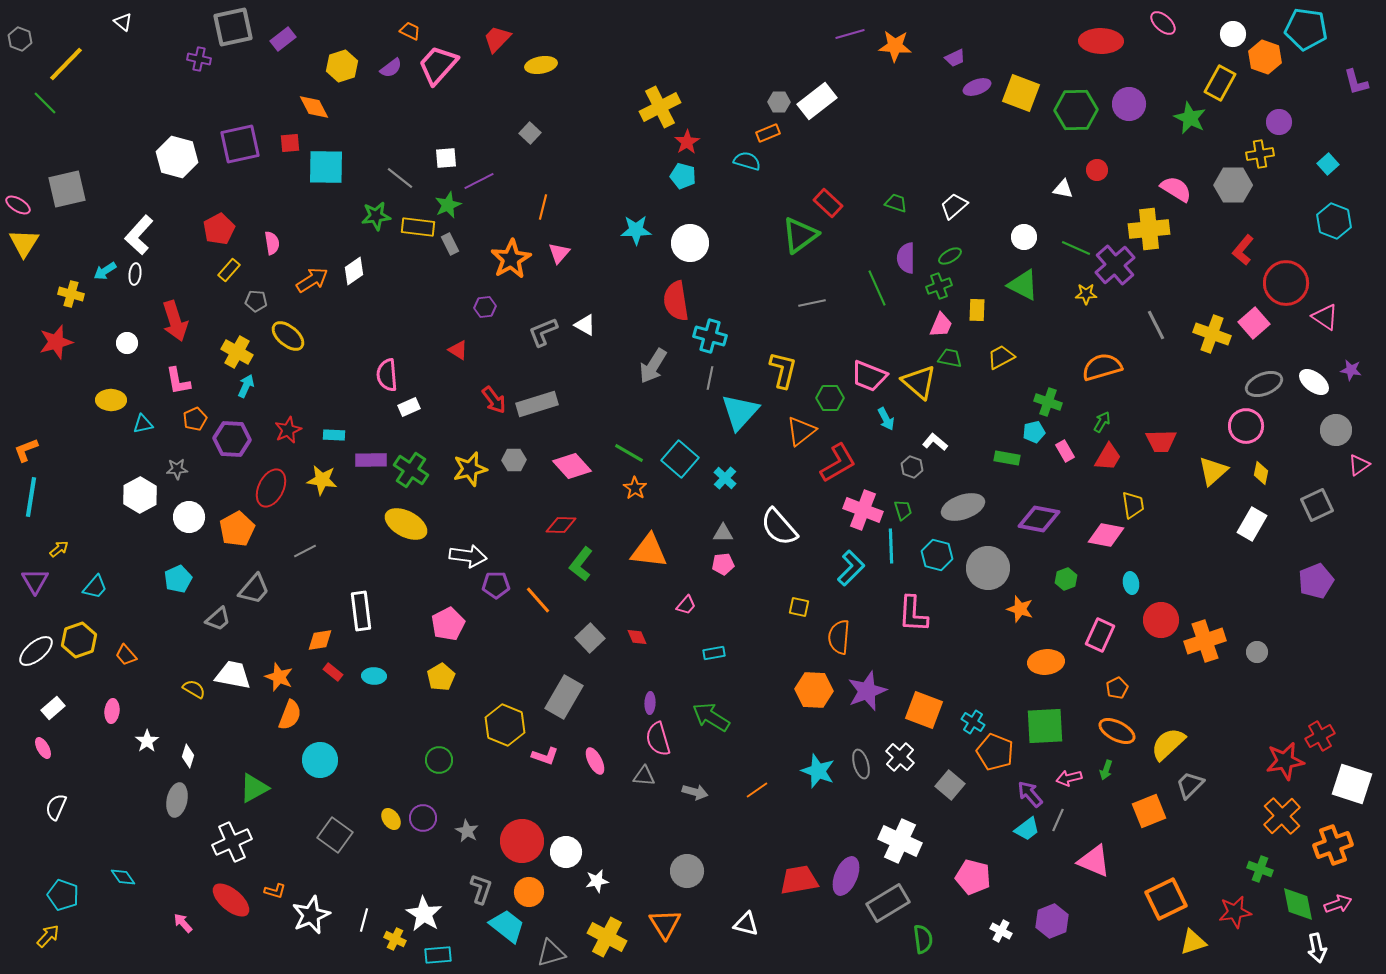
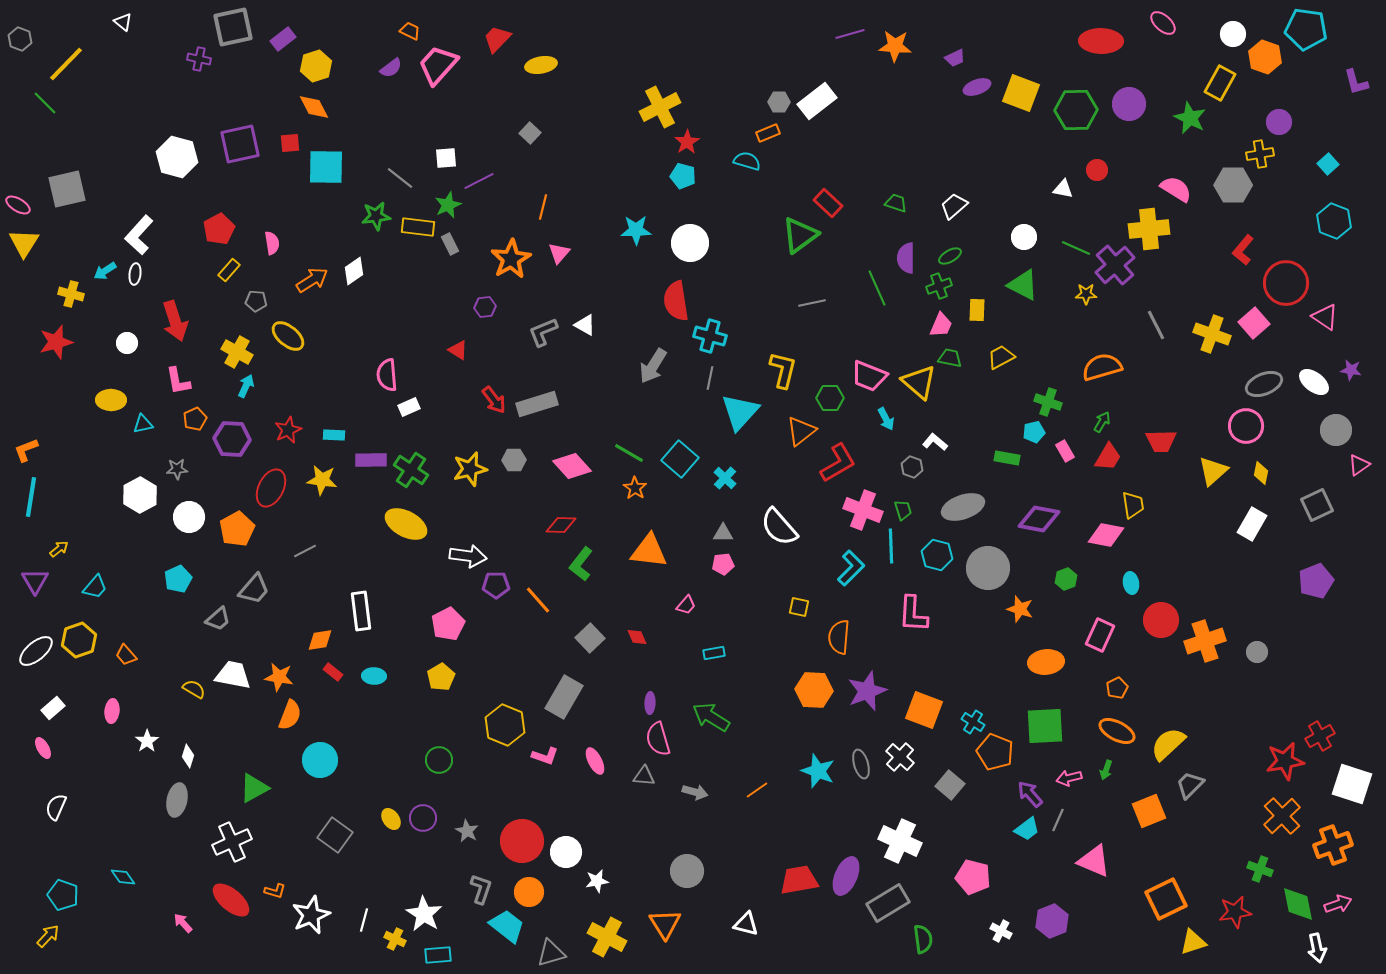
yellow hexagon at (342, 66): moved 26 px left
orange star at (279, 677): rotated 12 degrees counterclockwise
